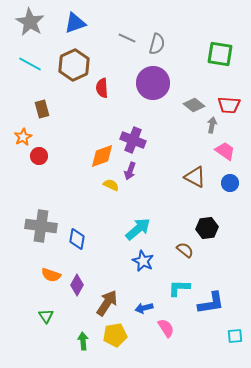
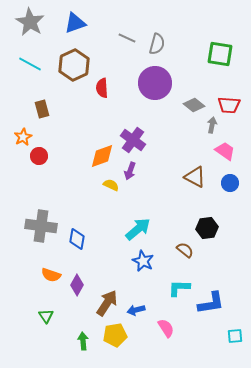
purple circle: moved 2 px right
purple cross: rotated 15 degrees clockwise
blue arrow: moved 8 px left, 2 px down
